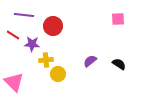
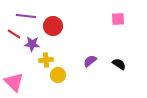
purple line: moved 2 px right, 1 px down
red line: moved 1 px right, 1 px up
yellow circle: moved 1 px down
